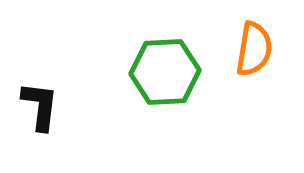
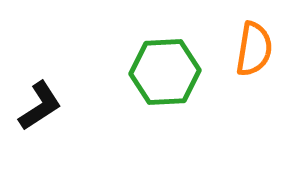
black L-shape: rotated 50 degrees clockwise
